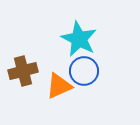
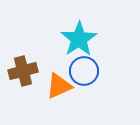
cyan star: rotated 12 degrees clockwise
